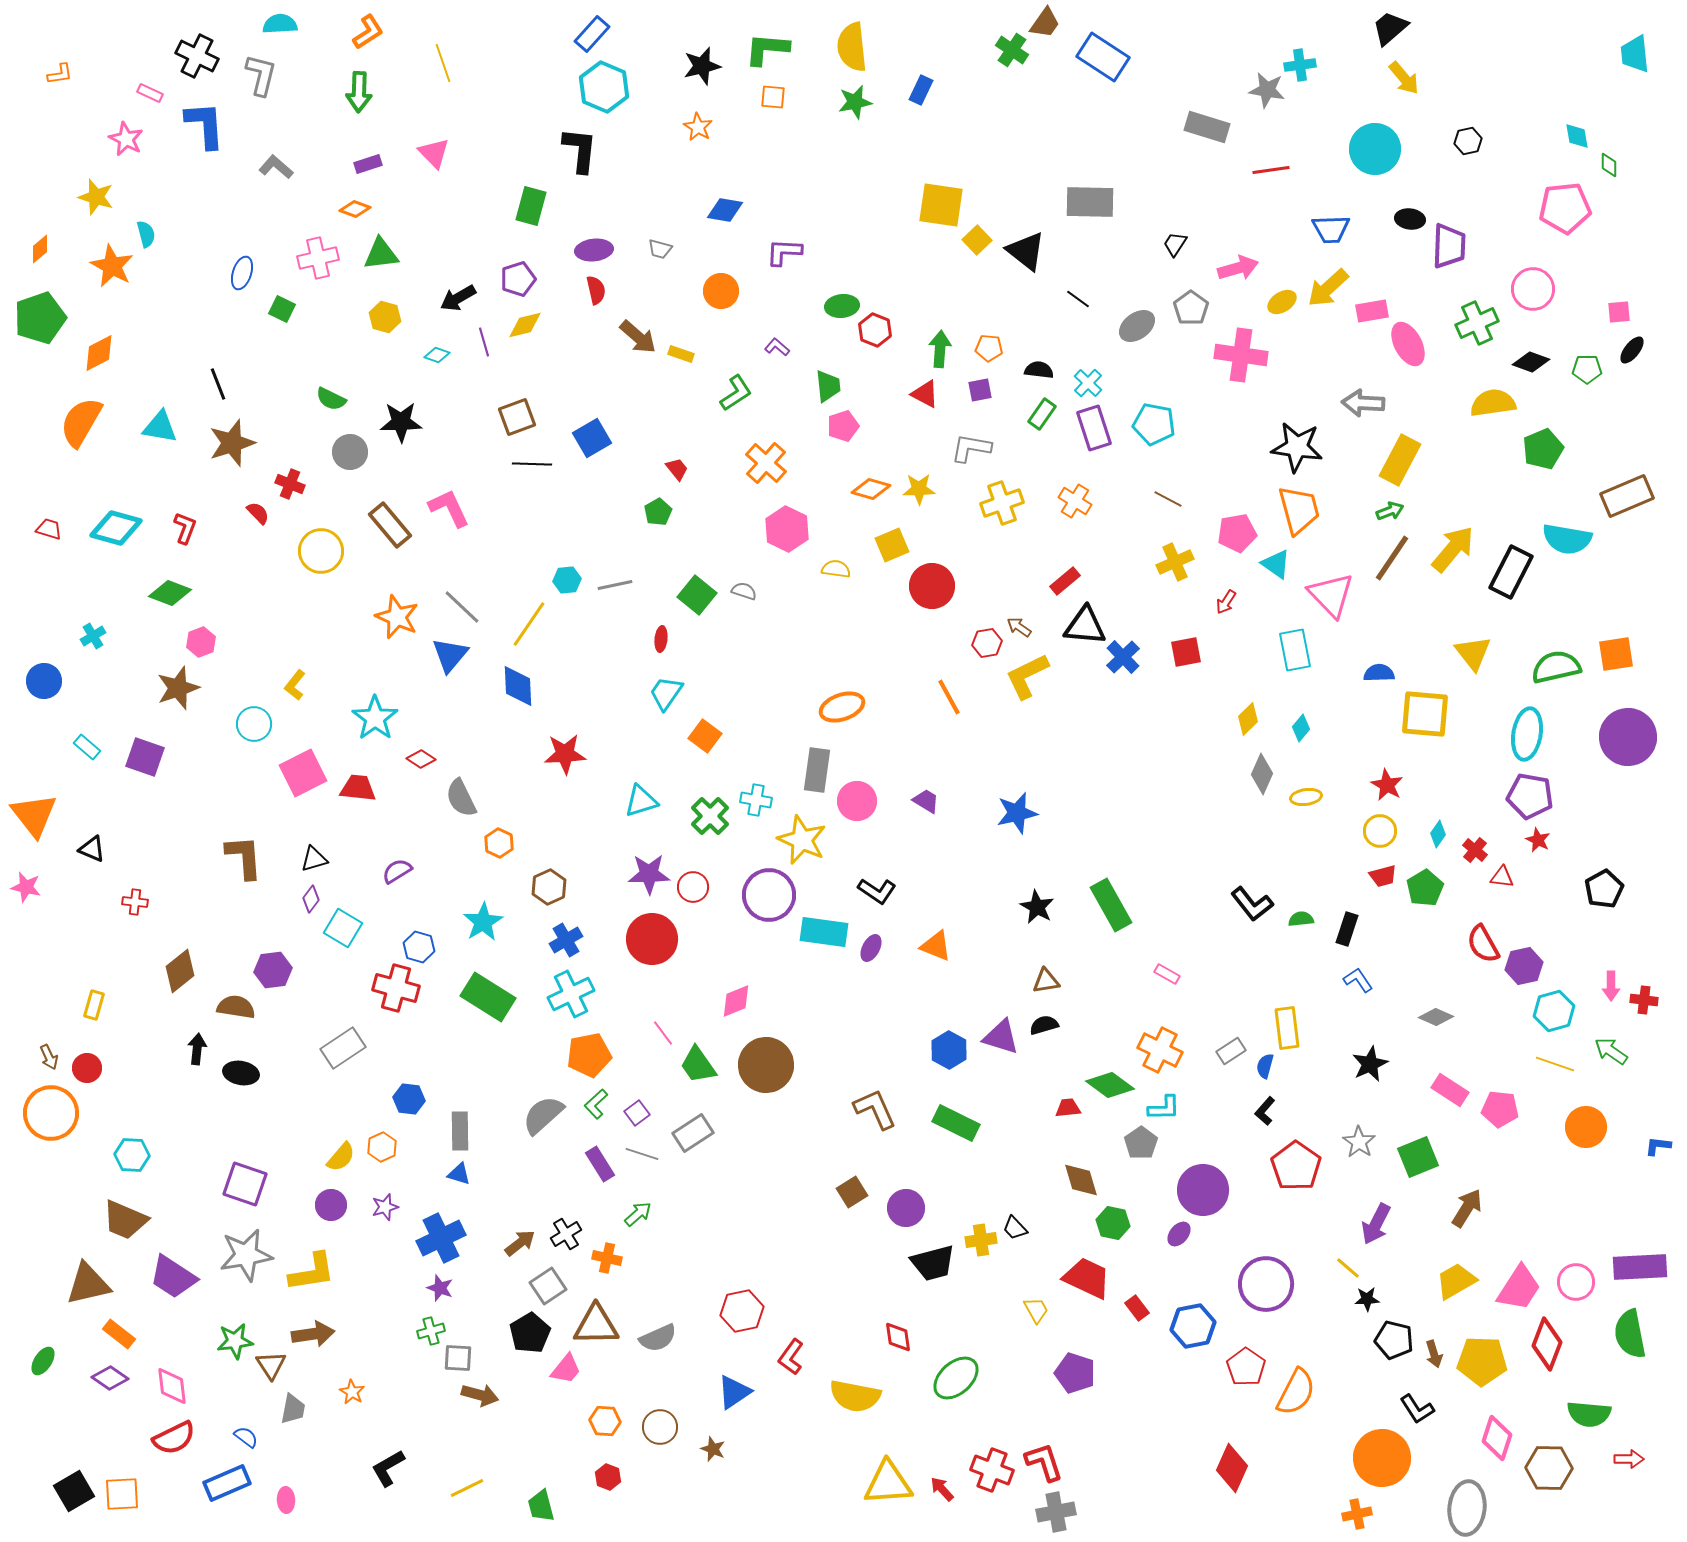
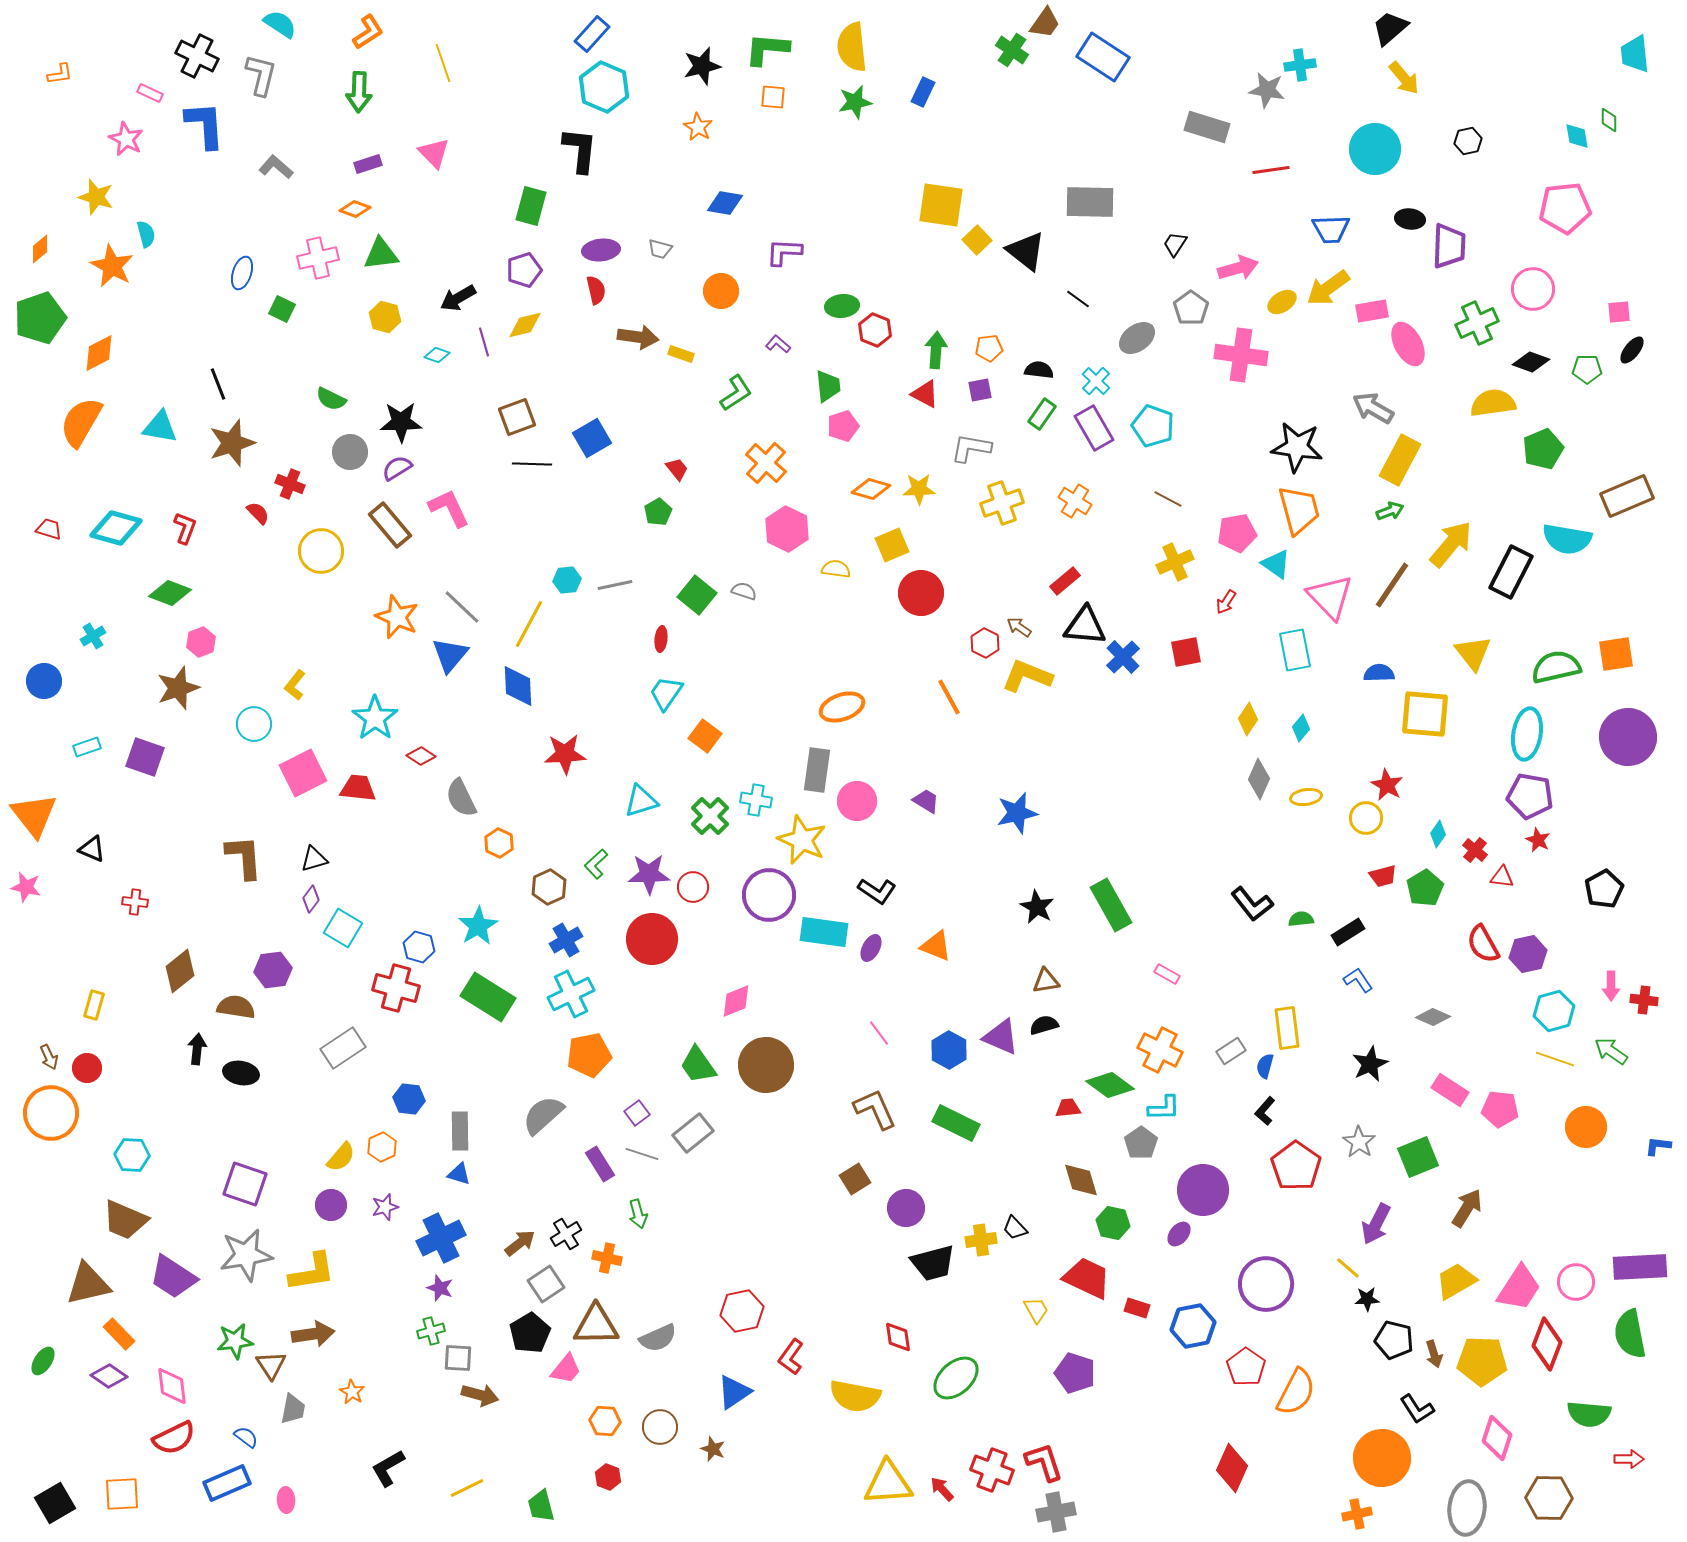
cyan semicircle at (280, 24): rotated 36 degrees clockwise
blue rectangle at (921, 90): moved 2 px right, 2 px down
green diamond at (1609, 165): moved 45 px up
blue diamond at (725, 210): moved 7 px up
purple ellipse at (594, 250): moved 7 px right
purple pentagon at (518, 279): moved 6 px right, 9 px up
yellow arrow at (1328, 288): rotated 6 degrees clockwise
gray ellipse at (1137, 326): moved 12 px down
brown arrow at (638, 337): rotated 33 degrees counterclockwise
purple L-shape at (777, 347): moved 1 px right, 3 px up
orange pentagon at (989, 348): rotated 12 degrees counterclockwise
green arrow at (940, 349): moved 4 px left, 1 px down
cyan cross at (1088, 383): moved 8 px right, 2 px up
gray arrow at (1363, 403): moved 10 px right, 5 px down; rotated 27 degrees clockwise
cyan pentagon at (1154, 424): moved 1 px left, 2 px down; rotated 9 degrees clockwise
purple rectangle at (1094, 428): rotated 12 degrees counterclockwise
yellow arrow at (1453, 549): moved 2 px left, 5 px up
brown line at (1392, 558): moved 27 px down
red circle at (932, 586): moved 11 px left, 7 px down
pink triangle at (1331, 595): moved 1 px left, 2 px down
yellow line at (529, 624): rotated 6 degrees counterclockwise
red hexagon at (987, 643): moved 2 px left; rotated 24 degrees counterclockwise
yellow L-shape at (1027, 676): rotated 48 degrees clockwise
yellow diamond at (1248, 719): rotated 12 degrees counterclockwise
cyan rectangle at (87, 747): rotated 60 degrees counterclockwise
red diamond at (421, 759): moved 3 px up
gray diamond at (1262, 774): moved 3 px left, 5 px down
yellow circle at (1380, 831): moved 14 px left, 13 px up
purple semicircle at (397, 871): moved 403 px up
cyan star at (483, 922): moved 5 px left, 4 px down
black rectangle at (1347, 929): moved 1 px right, 3 px down; rotated 40 degrees clockwise
purple hexagon at (1524, 966): moved 4 px right, 12 px up
gray diamond at (1436, 1017): moved 3 px left
pink line at (663, 1033): moved 216 px right
purple triangle at (1001, 1037): rotated 6 degrees clockwise
yellow line at (1555, 1064): moved 5 px up
green L-shape at (596, 1104): moved 240 px up
gray rectangle at (693, 1133): rotated 6 degrees counterclockwise
brown square at (852, 1192): moved 3 px right, 13 px up
green arrow at (638, 1214): rotated 116 degrees clockwise
gray square at (548, 1286): moved 2 px left, 2 px up
red rectangle at (1137, 1308): rotated 35 degrees counterclockwise
orange rectangle at (119, 1334): rotated 8 degrees clockwise
purple diamond at (110, 1378): moved 1 px left, 2 px up
brown hexagon at (1549, 1468): moved 30 px down
black square at (74, 1491): moved 19 px left, 12 px down
